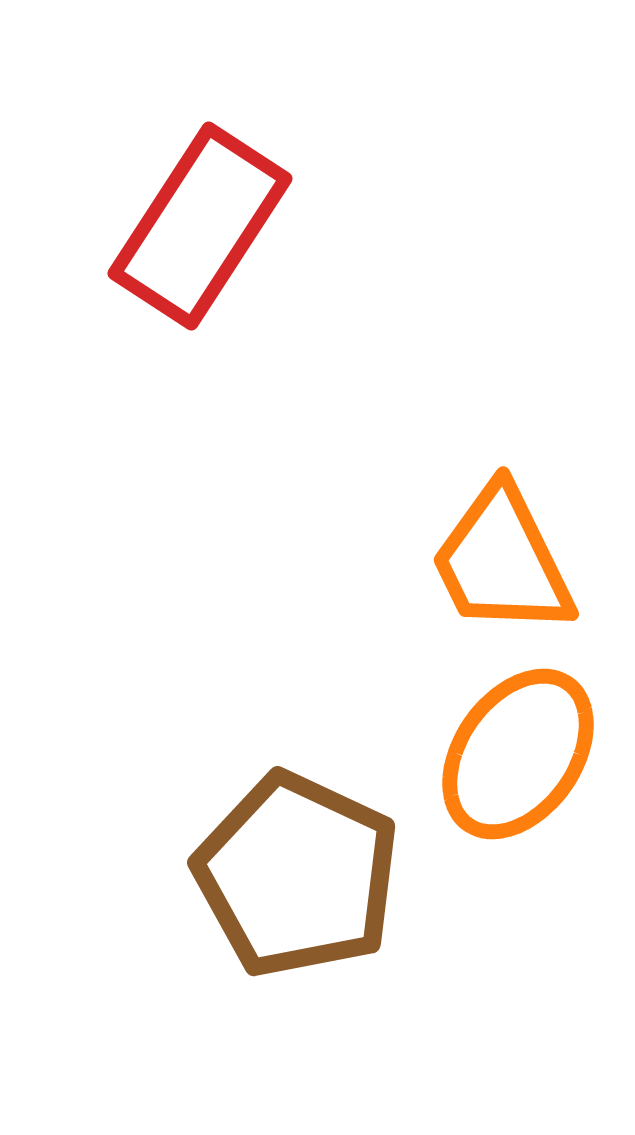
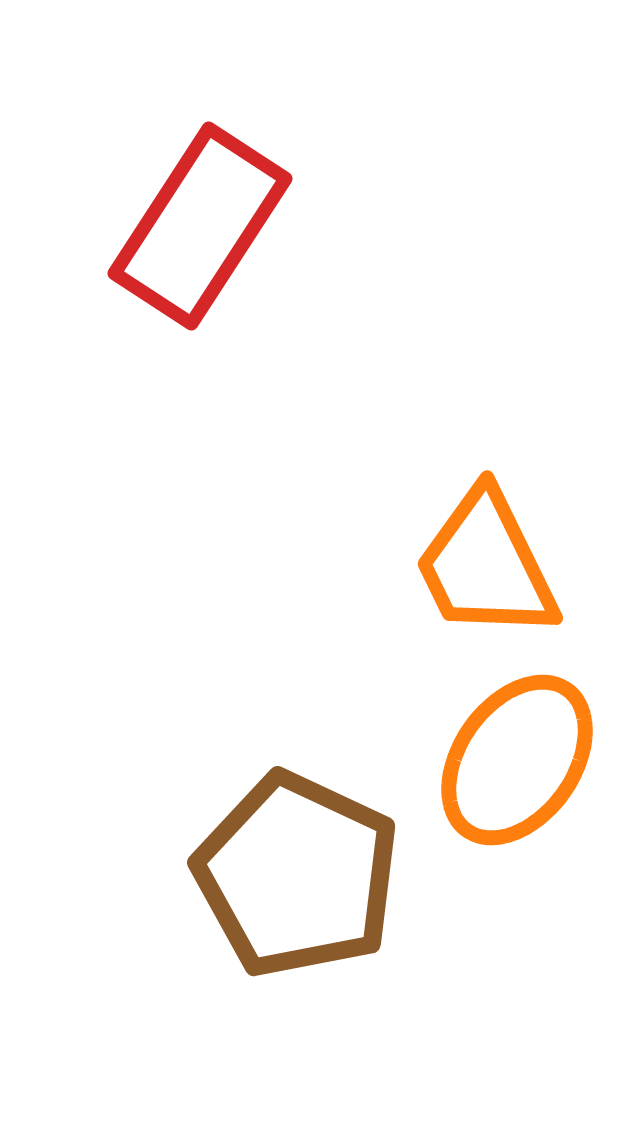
orange trapezoid: moved 16 px left, 4 px down
orange ellipse: moved 1 px left, 6 px down
